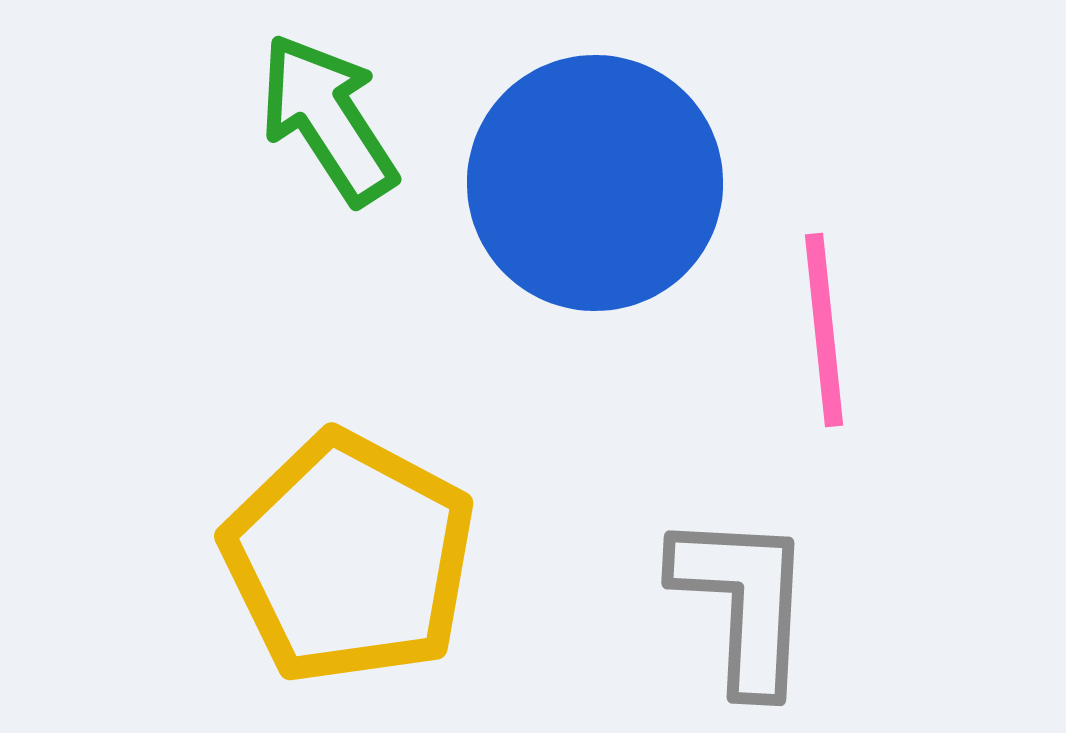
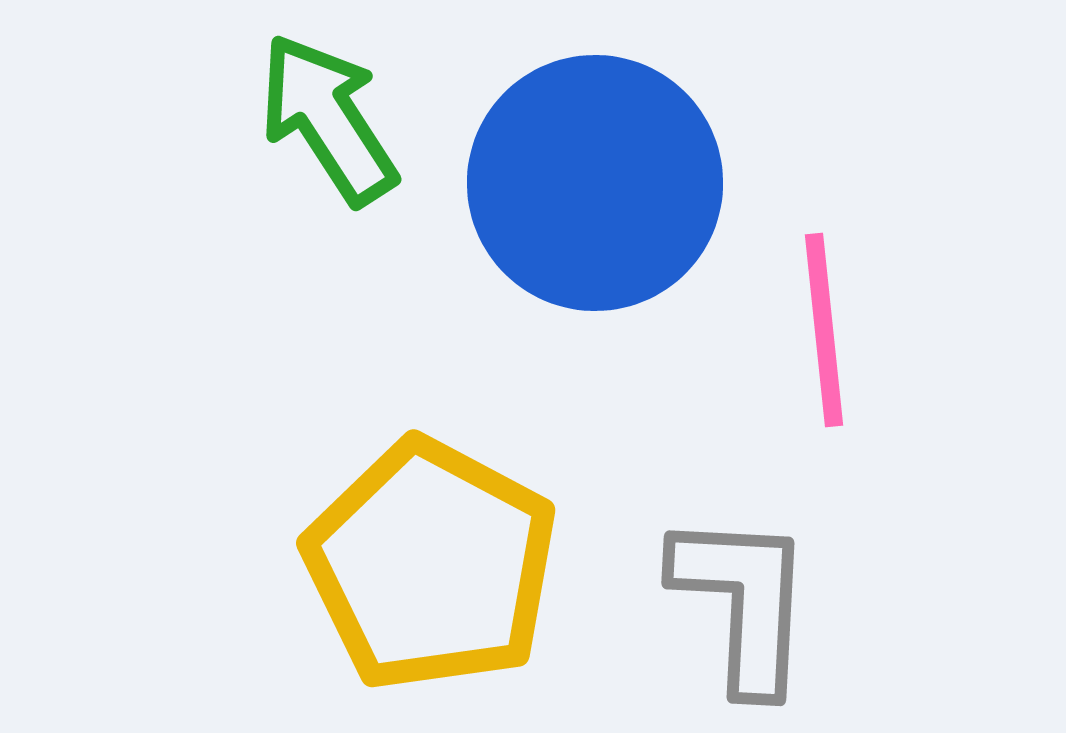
yellow pentagon: moved 82 px right, 7 px down
